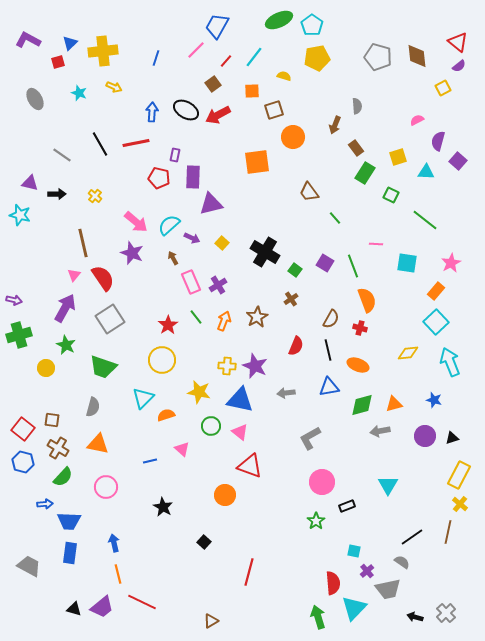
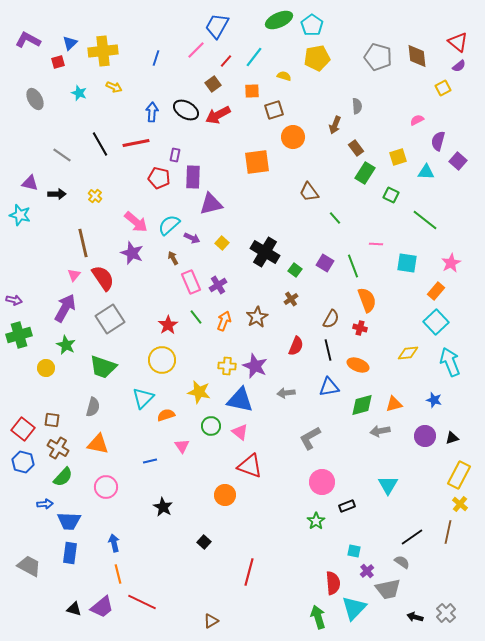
pink triangle at (182, 449): moved 3 px up; rotated 14 degrees clockwise
